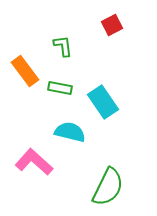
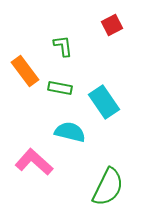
cyan rectangle: moved 1 px right
